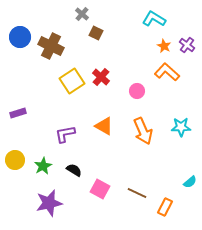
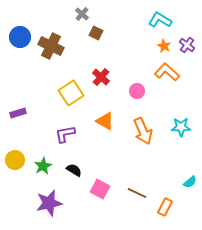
cyan L-shape: moved 6 px right, 1 px down
yellow square: moved 1 px left, 12 px down
orange triangle: moved 1 px right, 5 px up
